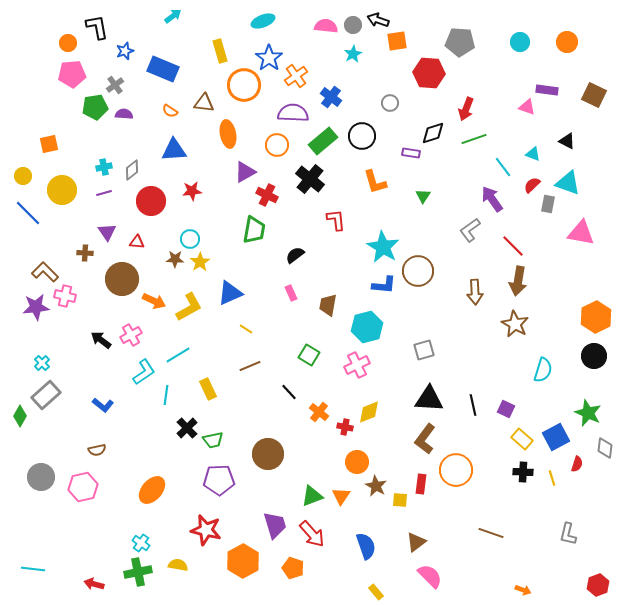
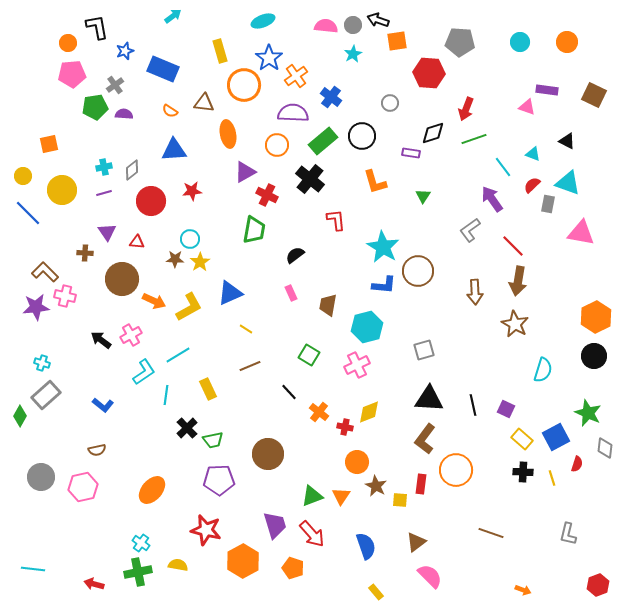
cyan cross at (42, 363): rotated 28 degrees counterclockwise
